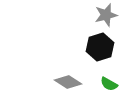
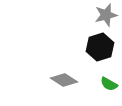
gray diamond: moved 4 px left, 2 px up
